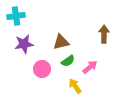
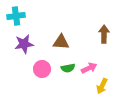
brown triangle: rotated 18 degrees clockwise
green semicircle: moved 7 px down; rotated 24 degrees clockwise
pink arrow: moved 1 px left, 1 px down; rotated 14 degrees clockwise
yellow arrow: moved 27 px right; rotated 119 degrees counterclockwise
